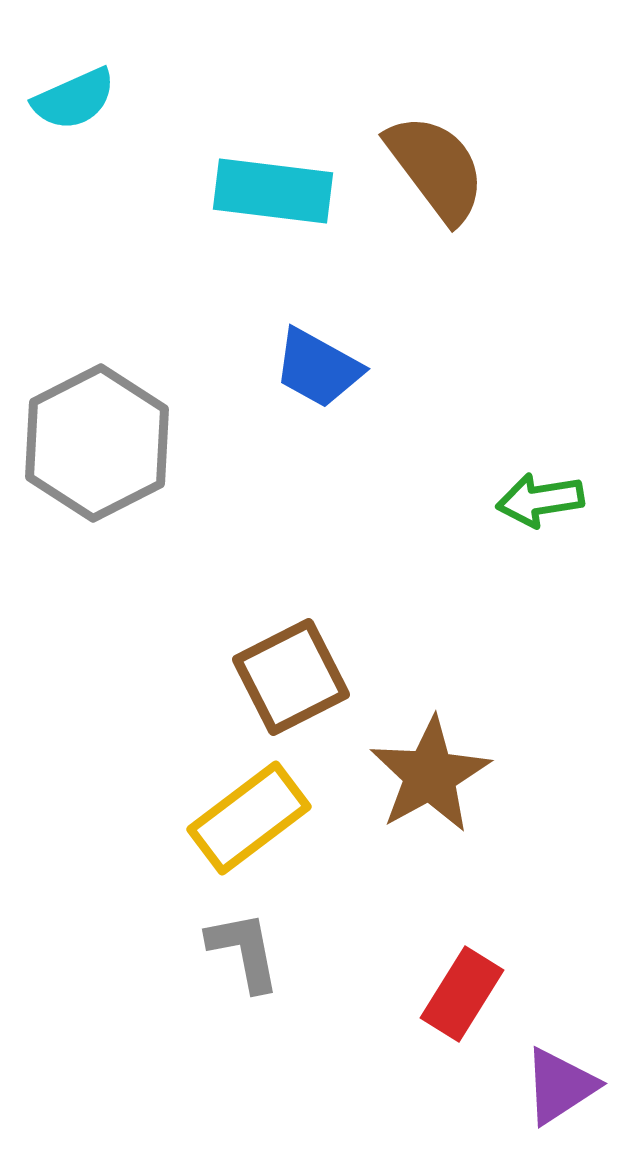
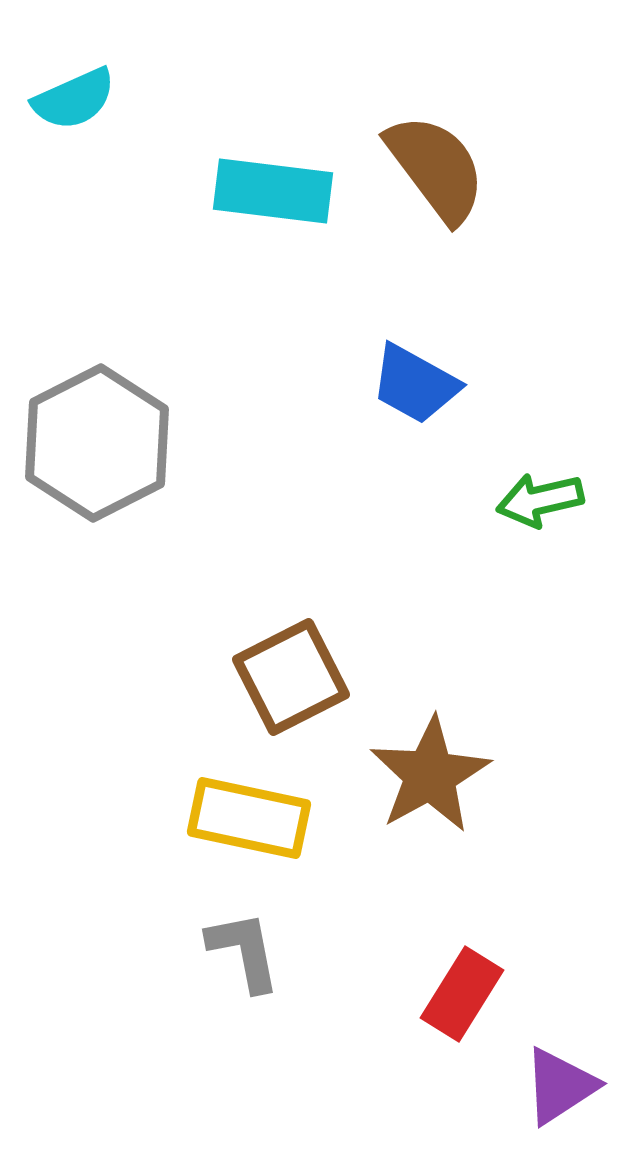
blue trapezoid: moved 97 px right, 16 px down
green arrow: rotated 4 degrees counterclockwise
yellow rectangle: rotated 49 degrees clockwise
